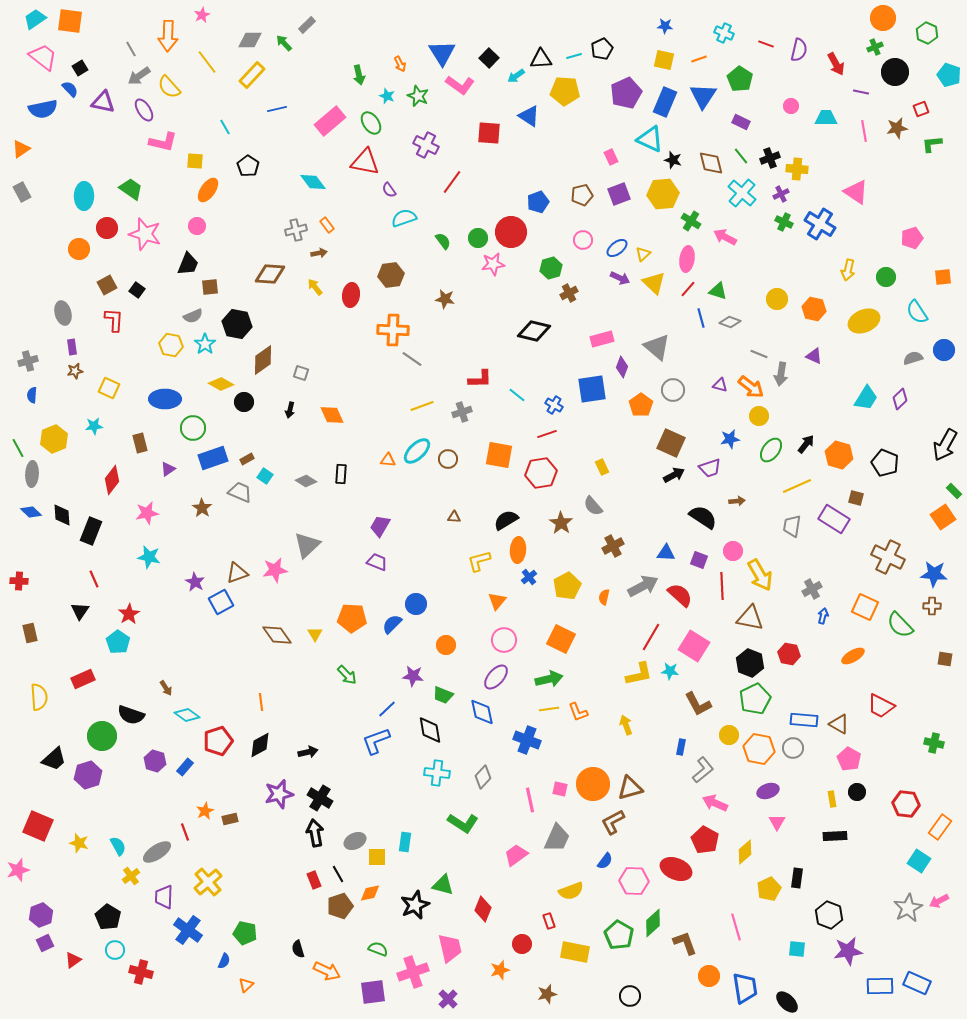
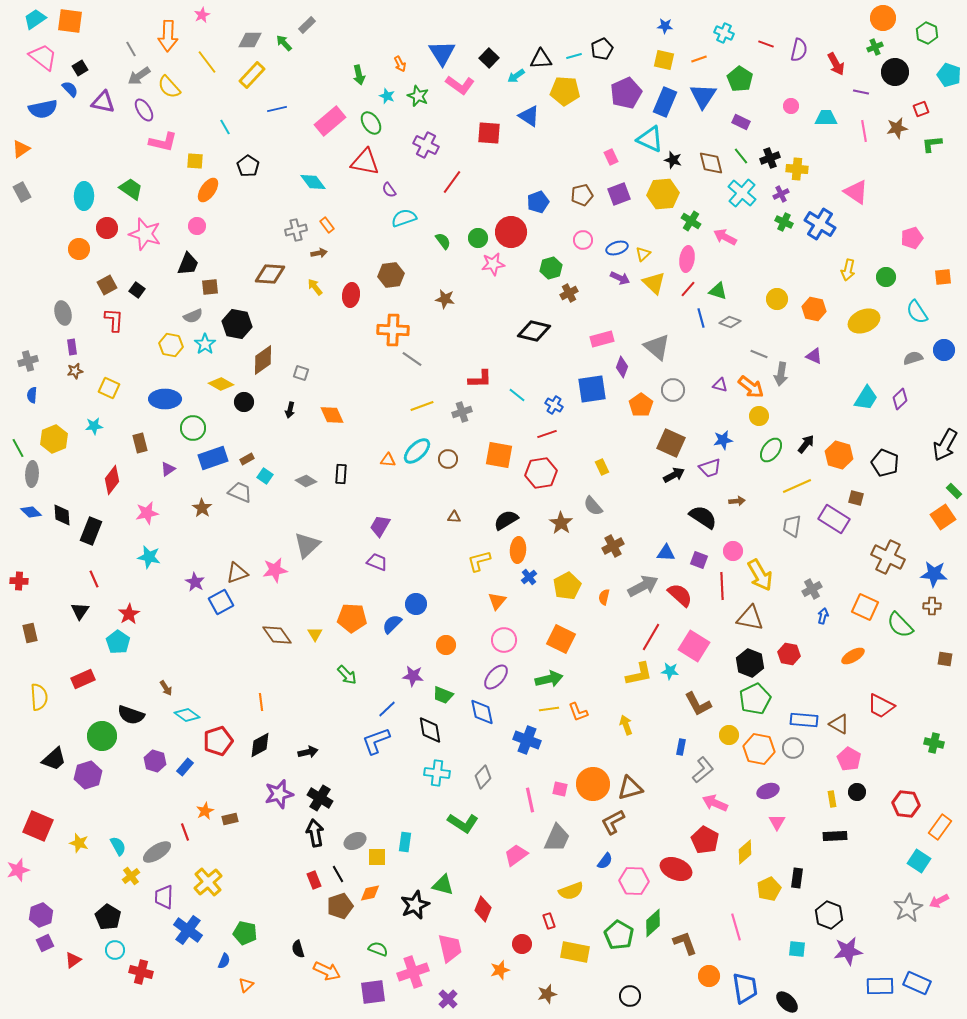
blue ellipse at (617, 248): rotated 20 degrees clockwise
blue star at (730, 439): moved 7 px left, 1 px down
